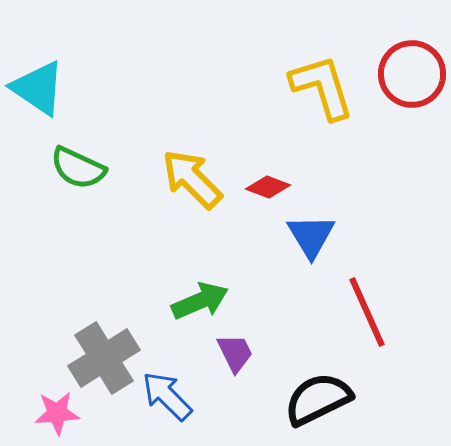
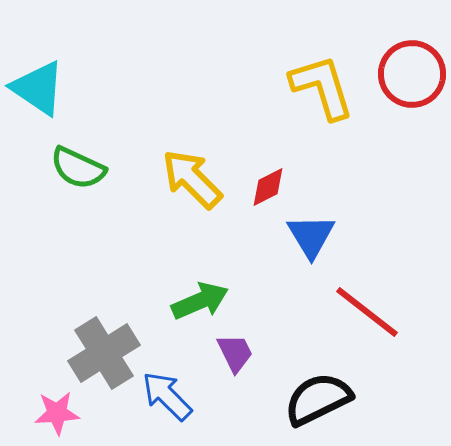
red diamond: rotated 48 degrees counterclockwise
red line: rotated 28 degrees counterclockwise
gray cross: moved 5 px up
